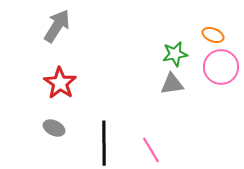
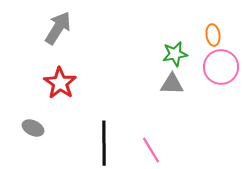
gray arrow: moved 1 px right, 2 px down
orange ellipse: rotated 60 degrees clockwise
gray triangle: rotated 10 degrees clockwise
gray ellipse: moved 21 px left
